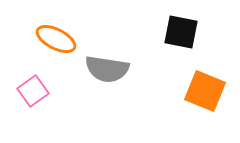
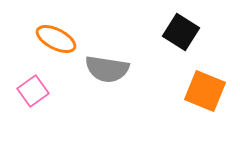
black square: rotated 21 degrees clockwise
